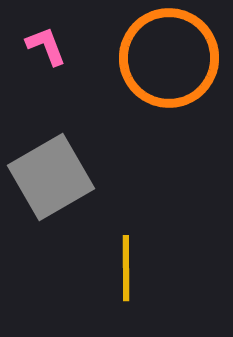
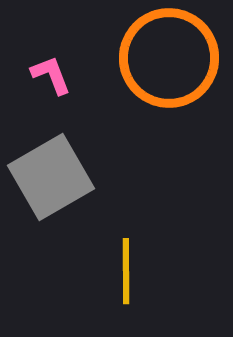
pink L-shape: moved 5 px right, 29 px down
yellow line: moved 3 px down
